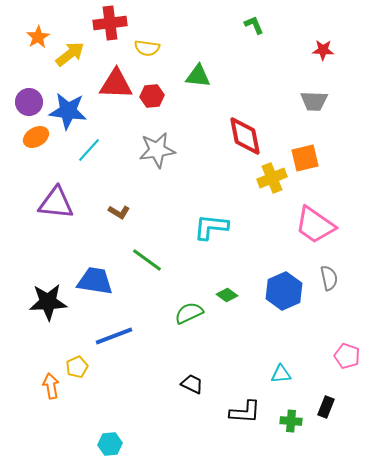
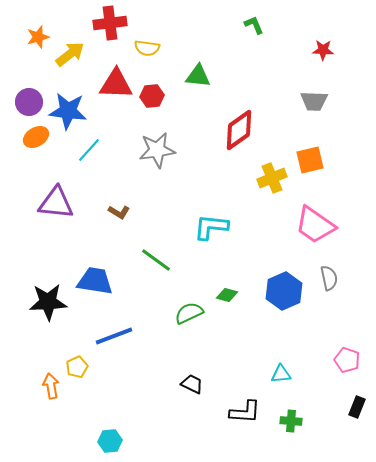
orange star: rotated 15 degrees clockwise
red diamond: moved 6 px left, 6 px up; rotated 66 degrees clockwise
orange square: moved 5 px right, 2 px down
green line: moved 9 px right
green diamond: rotated 20 degrees counterclockwise
pink pentagon: moved 4 px down
black rectangle: moved 31 px right
cyan hexagon: moved 3 px up
